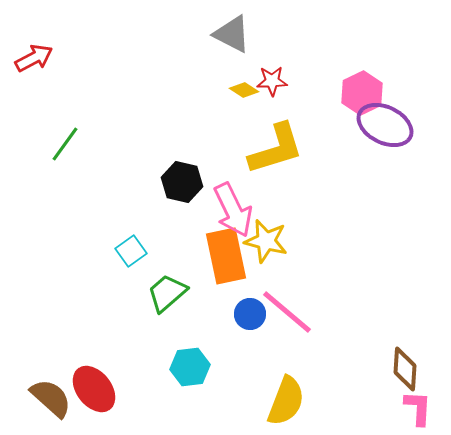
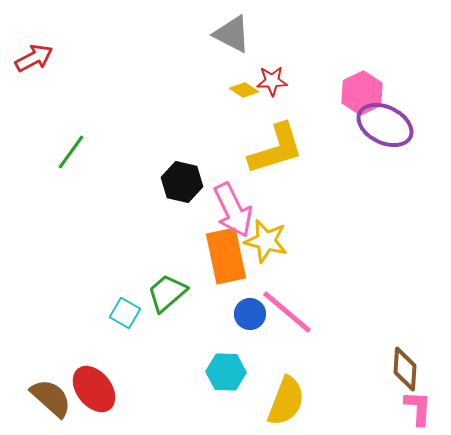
green line: moved 6 px right, 8 px down
cyan square: moved 6 px left, 62 px down; rotated 24 degrees counterclockwise
cyan hexagon: moved 36 px right, 5 px down; rotated 9 degrees clockwise
